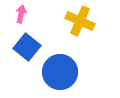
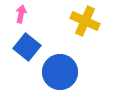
yellow cross: moved 5 px right
